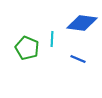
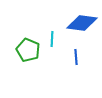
green pentagon: moved 1 px right, 2 px down
blue line: moved 2 px left, 2 px up; rotated 63 degrees clockwise
